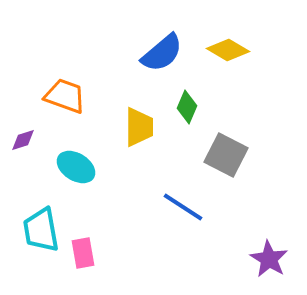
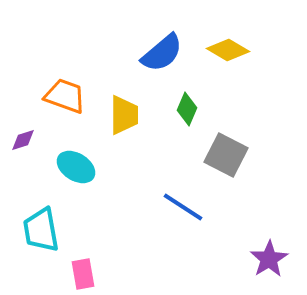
green diamond: moved 2 px down
yellow trapezoid: moved 15 px left, 12 px up
pink rectangle: moved 21 px down
purple star: rotated 9 degrees clockwise
